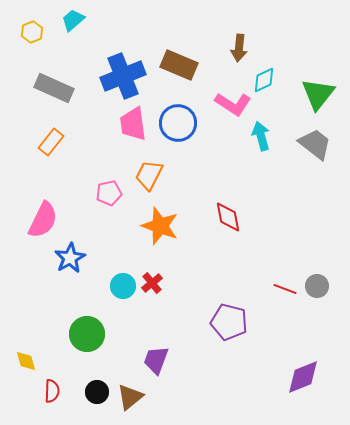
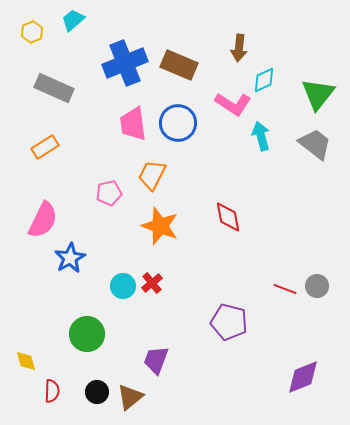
blue cross: moved 2 px right, 13 px up
orange rectangle: moved 6 px left, 5 px down; rotated 20 degrees clockwise
orange trapezoid: moved 3 px right
